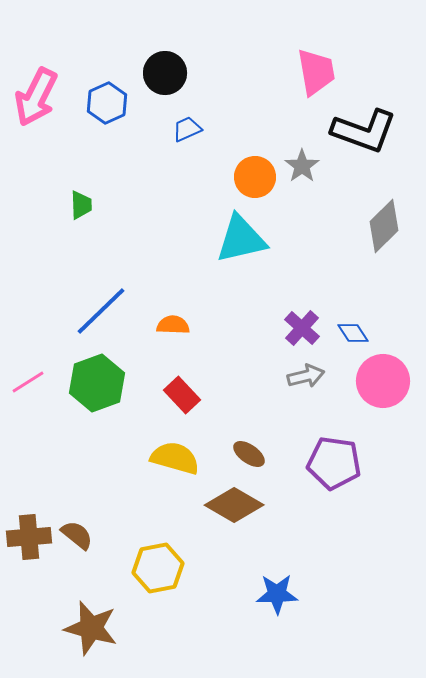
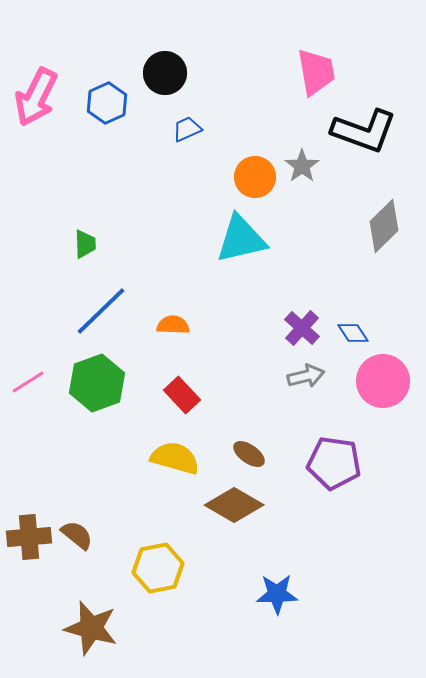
green trapezoid: moved 4 px right, 39 px down
